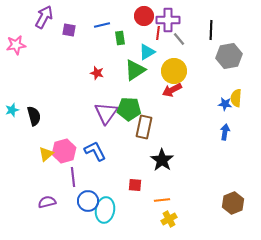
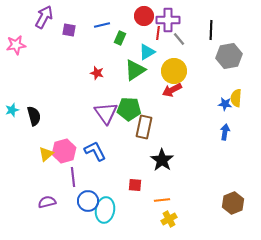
green rectangle: rotated 32 degrees clockwise
purple triangle: rotated 10 degrees counterclockwise
